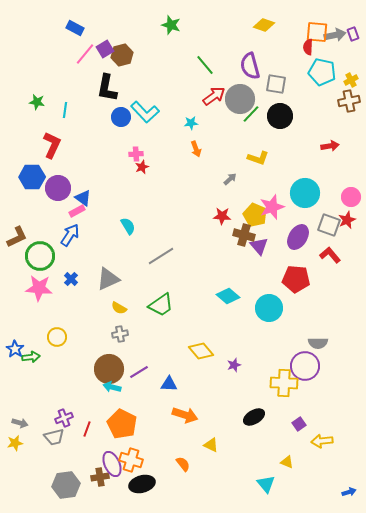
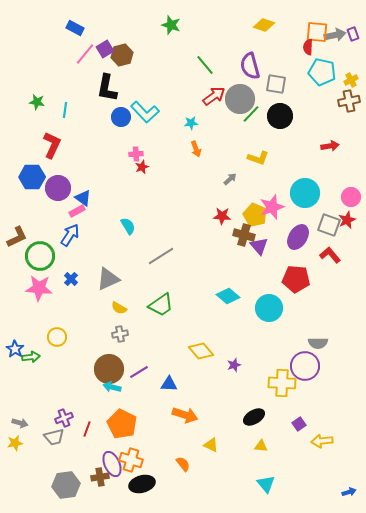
yellow cross at (284, 383): moved 2 px left
yellow triangle at (287, 462): moved 26 px left, 16 px up; rotated 16 degrees counterclockwise
